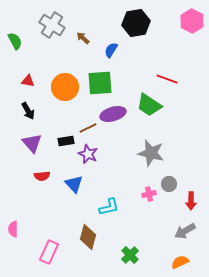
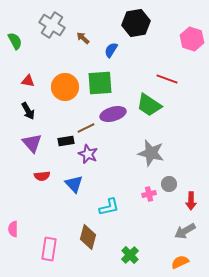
pink hexagon: moved 18 px down; rotated 10 degrees counterclockwise
brown line: moved 2 px left
pink rectangle: moved 3 px up; rotated 15 degrees counterclockwise
